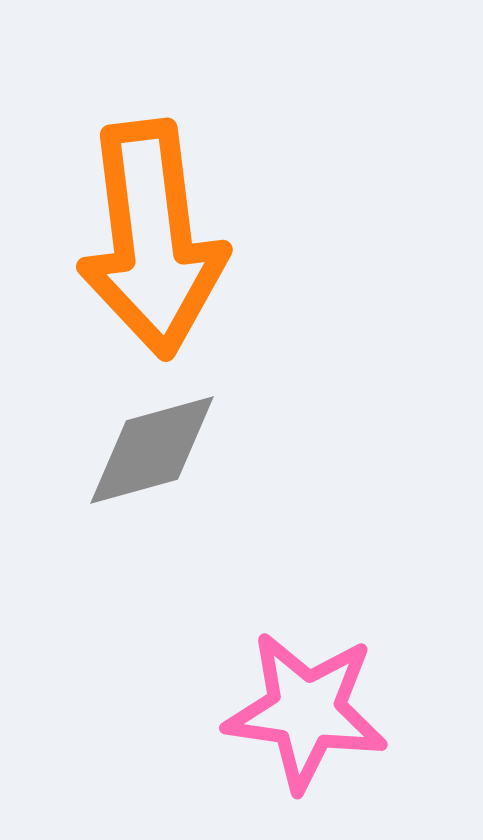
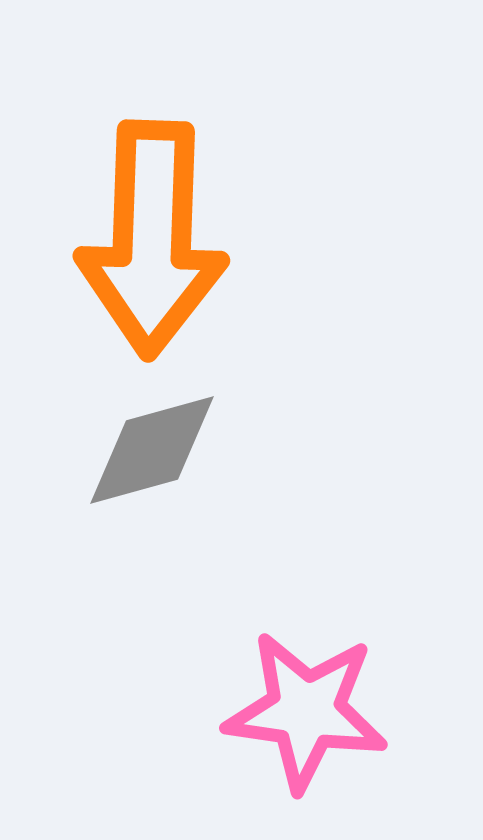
orange arrow: rotated 9 degrees clockwise
